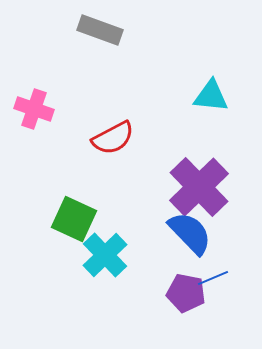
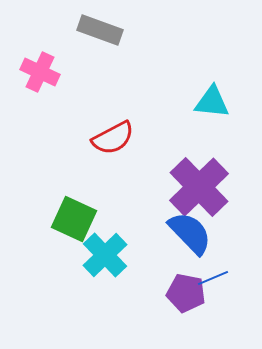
cyan triangle: moved 1 px right, 6 px down
pink cross: moved 6 px right, 37 px up; rotated 6 degrees clockwise
